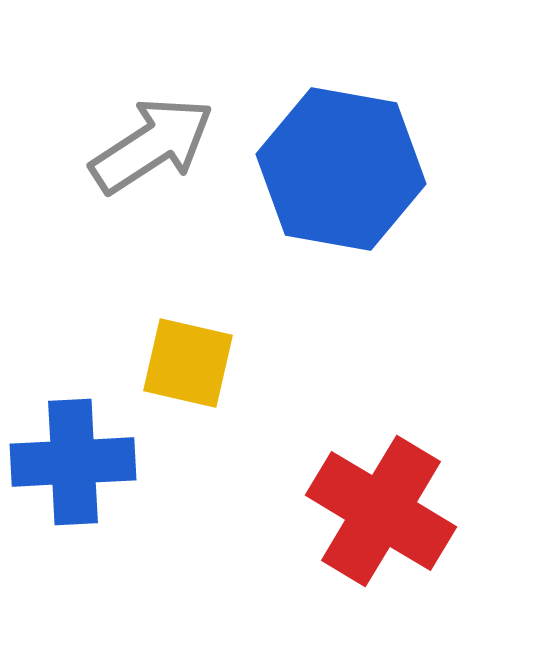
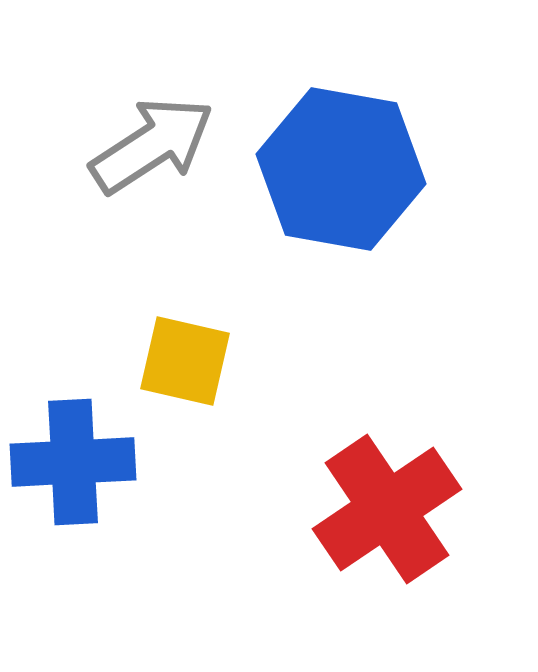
yellow square: moved 3 px left, 2 px up
red cross: moved 6 px right, 2 px up; rotated 25 degrees clockwise
